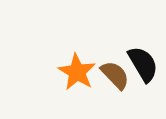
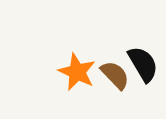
orange star: rotated 6 degrees counterclockwise
